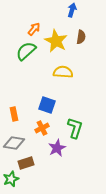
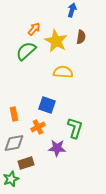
orange cross: moved 4 px left, 1 px up
gray diamond: rotated 20 degrees counterclockwise
purple star: rotated 30 degrees clockwise
